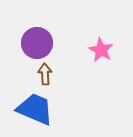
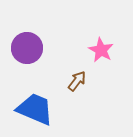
purple circle: moved 10 px left, 5 px down
brown arrow: moved 32 px right, 7 px down; rotated 40 degrees clockwise
